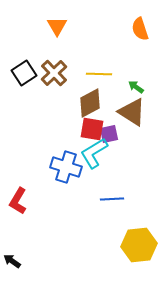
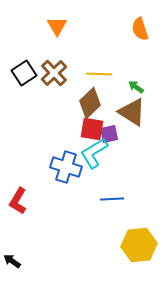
brown diamond: rotated 16 degrees counterclockwise
